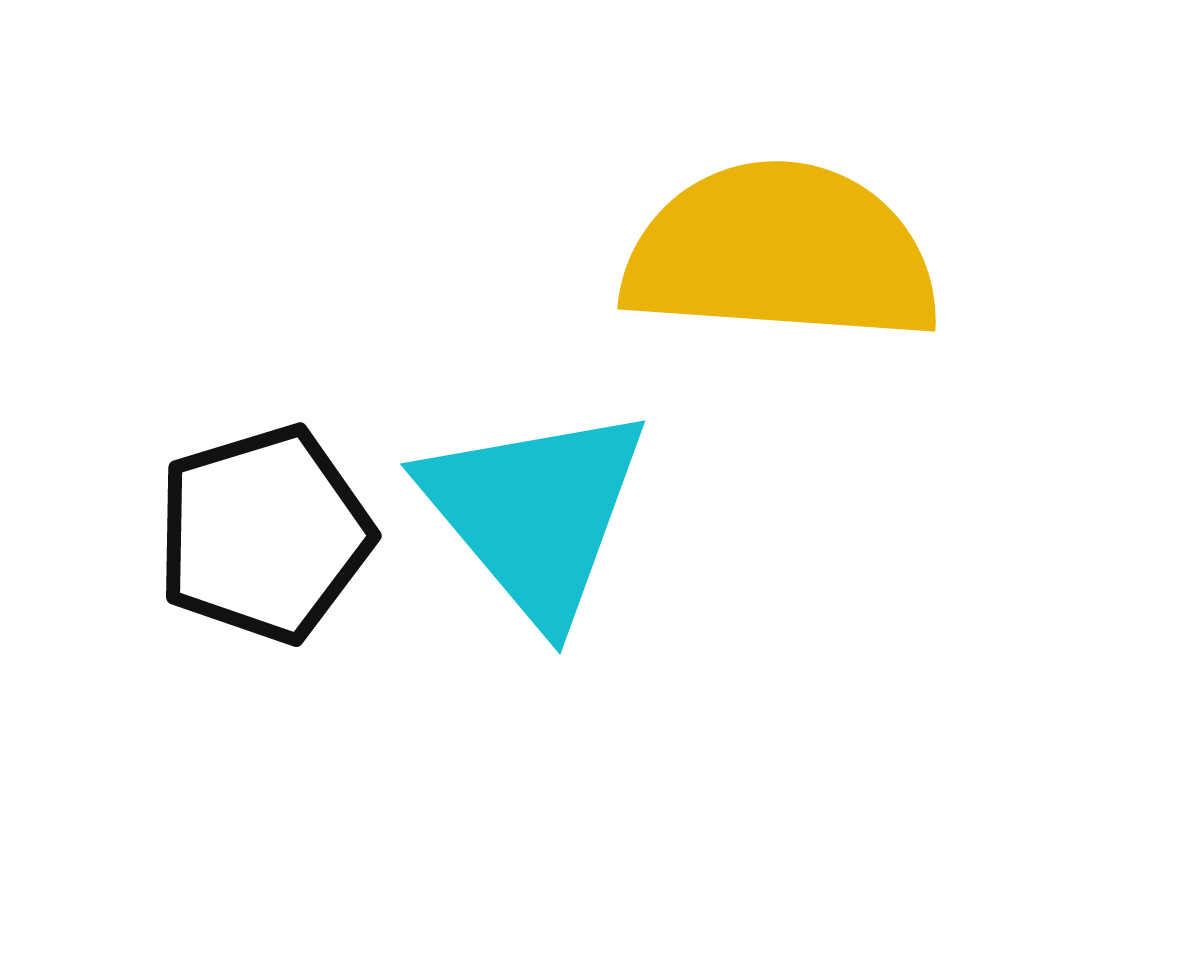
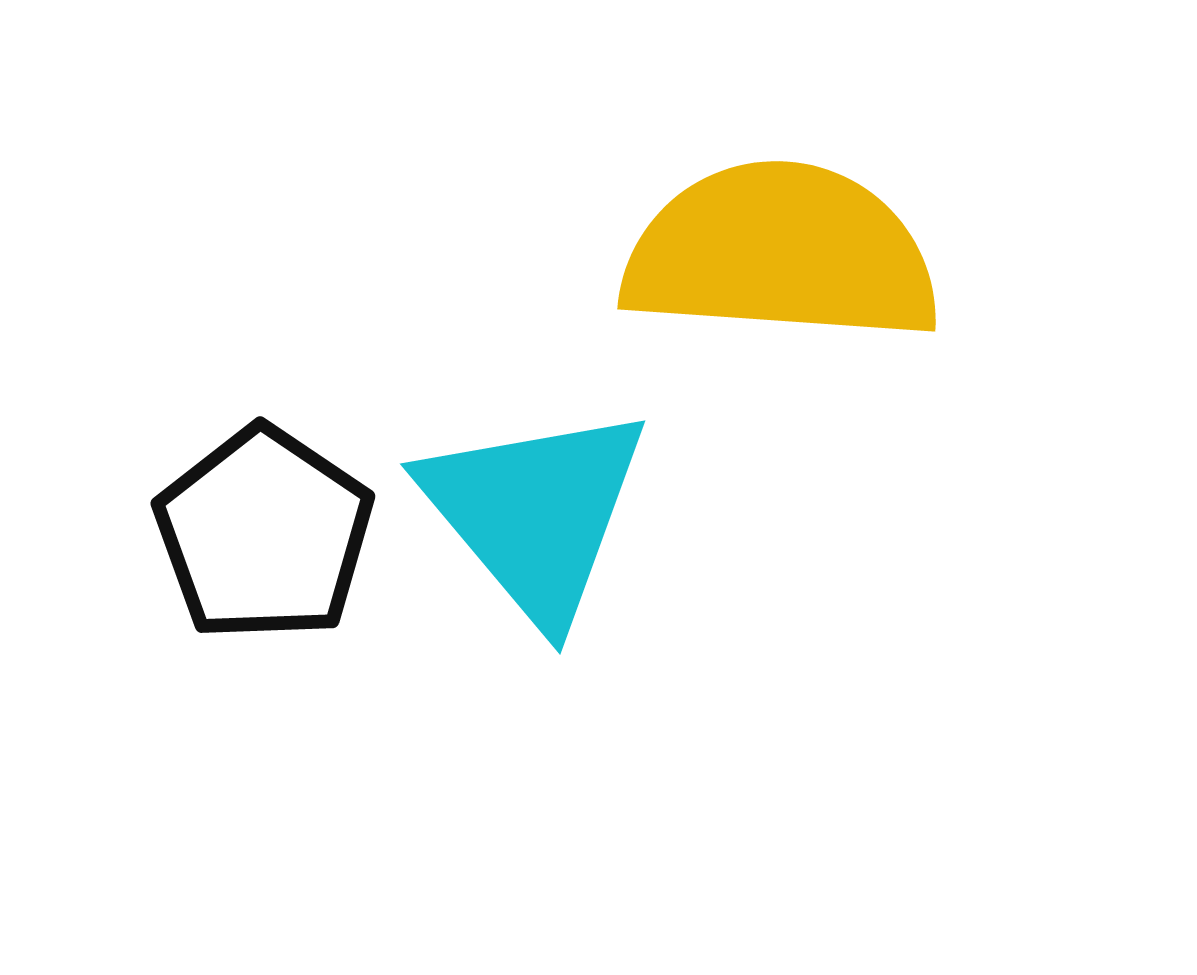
black pentagon: rotated 21 degrees counterclockwise
